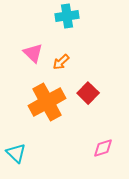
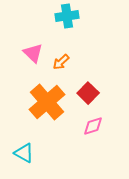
orange cross: rotated 12 degrees counterclockwise
pink diamond: moved 10 px left, 22 px up
cyan triangle: moved 8 px right; rotated 15 degrees counterclockwise
